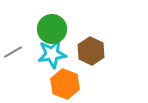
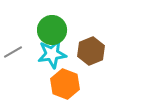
green circle: moved 1 px down
brown hexagon: rotated 12 degrees clockwise
